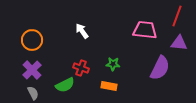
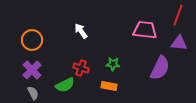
red line: moved 1 px right, 1 px up
white arrow: moved 1 px left
